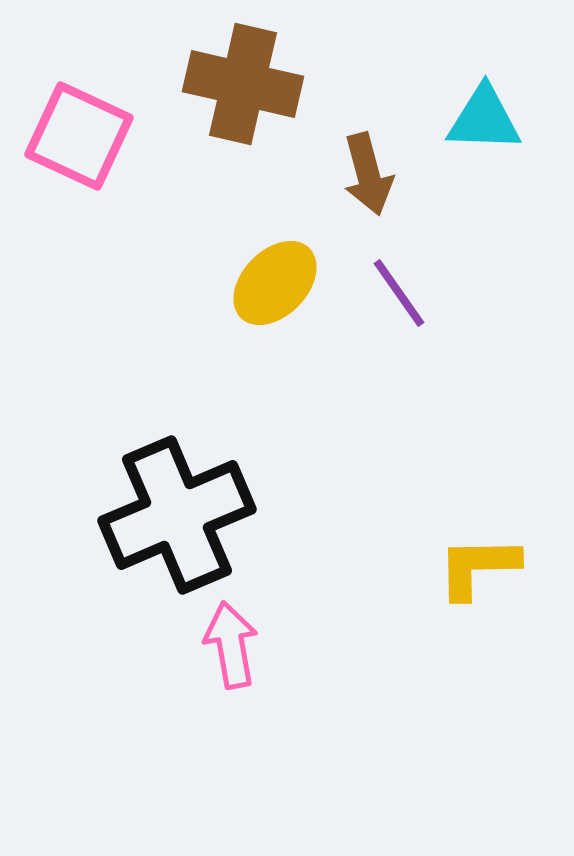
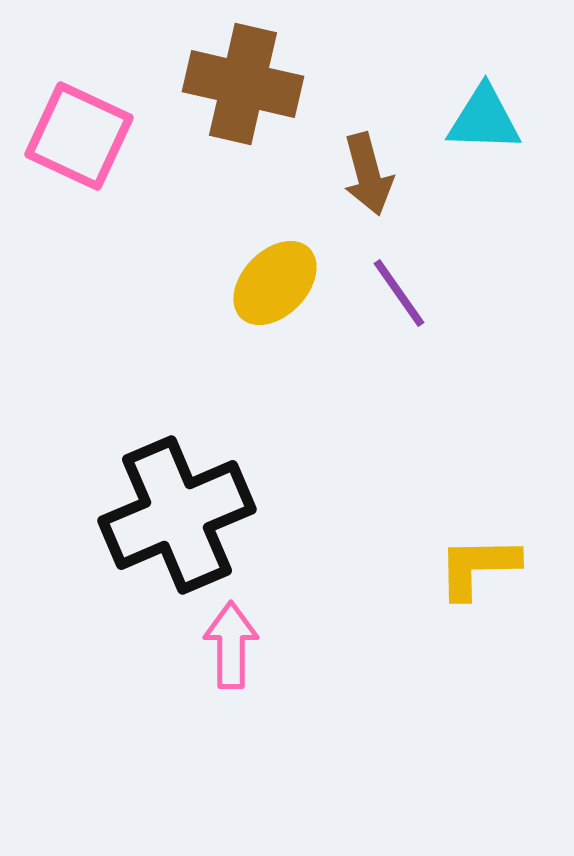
pink arrow: rotated 10 degrees clockwise
